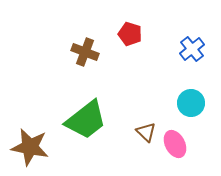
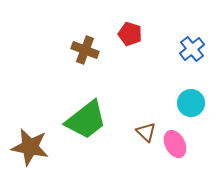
brown cross: moved 2 px up
